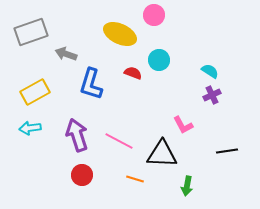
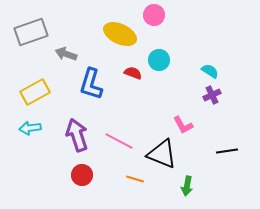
black triangle: rotated 20 degrees clockwise
